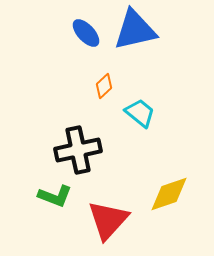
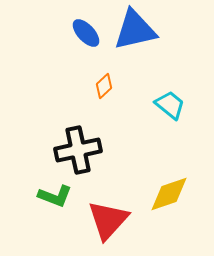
cyan trapezoid: moved 30 px right, 8 px up
